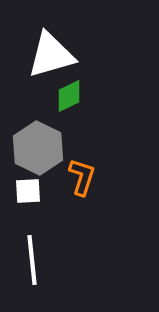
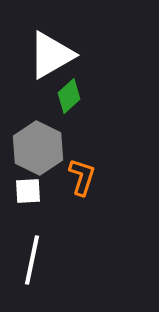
white triangle: rotated 14 degrees counterclockwise
green diamond: rotated 16 degrees counterclockwise
white line: rotated 18 degrees clockwise
